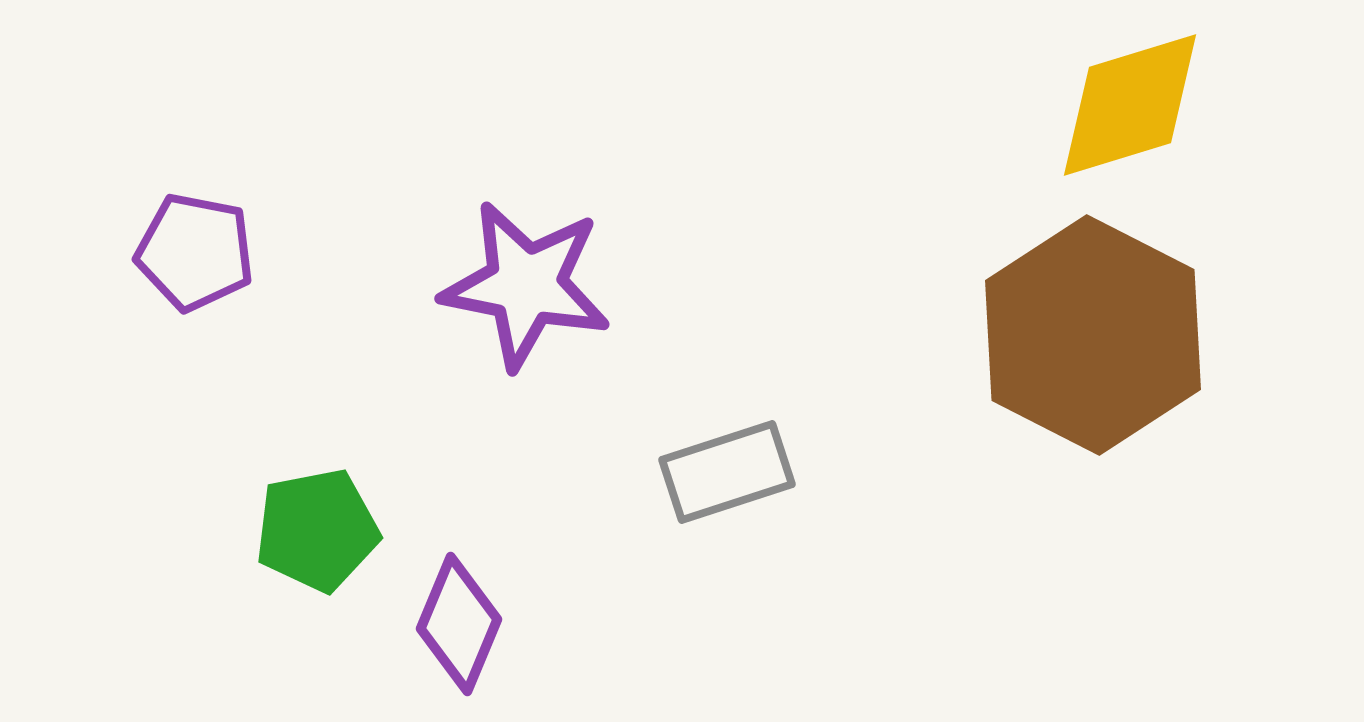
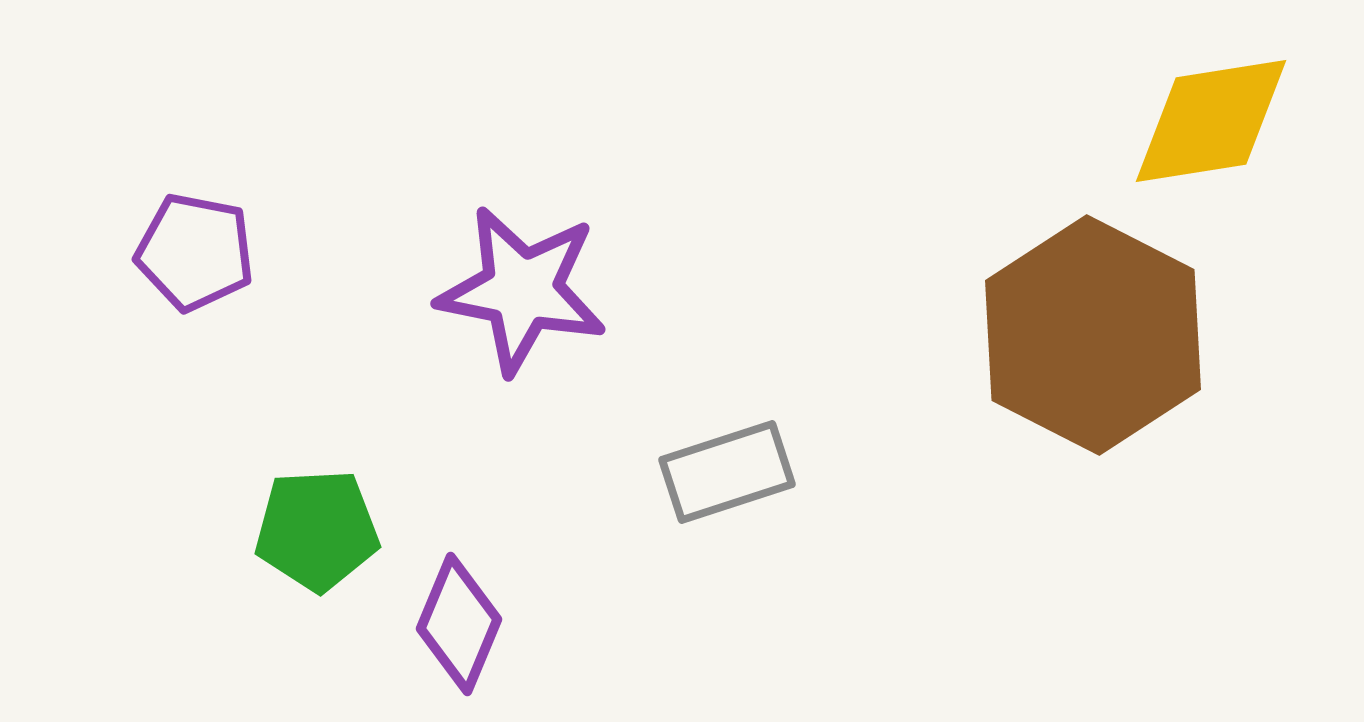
yellow diamond: moved 81 px right, 16 px down; rotated 8 degrees clockwise
purple star: moved 4 px left, 5 px down
green pentagon: rotated 8 degrees clockwise
